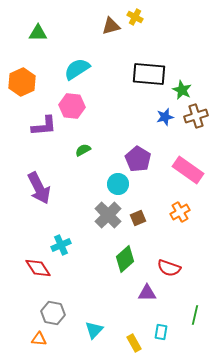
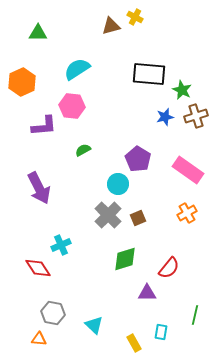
orange cross: moved 7 px right, 1 px down
green diamond: rotated 24 degrees clockwise
red semicircle: rotated 70 degrees counterclockwise
cyan triangle: moved 5 px up; rotated 30 degrees counterclockwise
